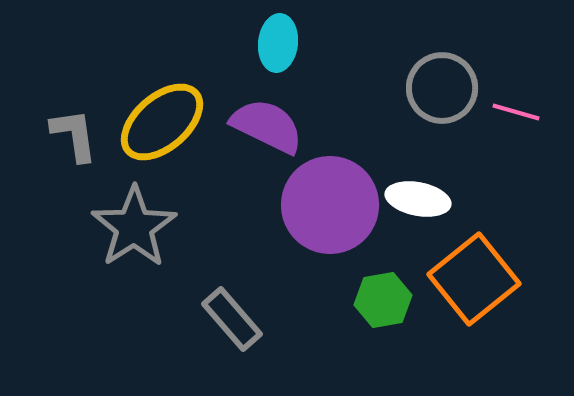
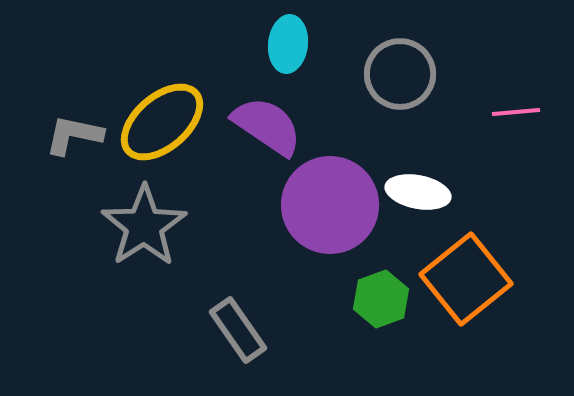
cyan ellipse: moved 10 px right, 1 px down
gray circle: moved 42 px left, 14 px up
pink line: rotated 21 degrees counterclockwise
purple semicircle: rotated 8 degrees clockwise
gray L-shape: rotated 70 degrees counterclockwise
white ellipse: moved 7 px up
gray star: moved 10 px right, 1 px up
orange square: moved 8 px left
green hexagon: moved 2 px left, 1 px up; rotated 10 degrees counterclockwise
gray rectangle: moved 6 px right, 11 px down; rotated 6 degrees clockwise
